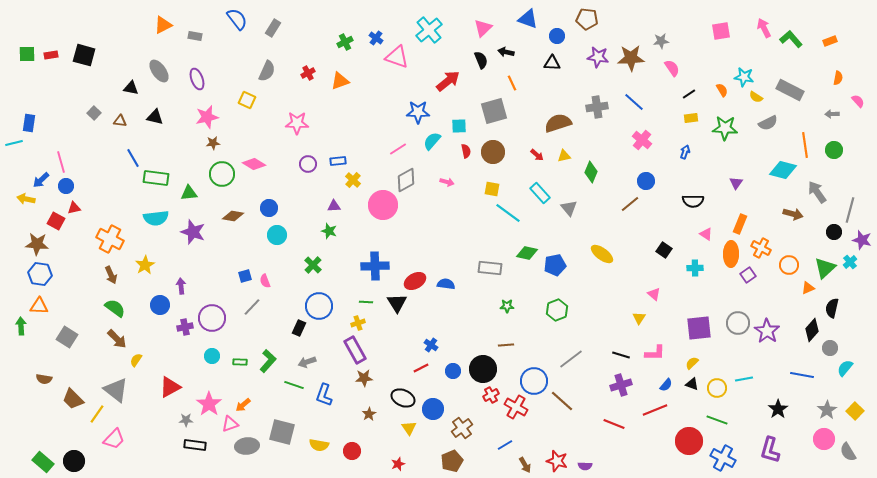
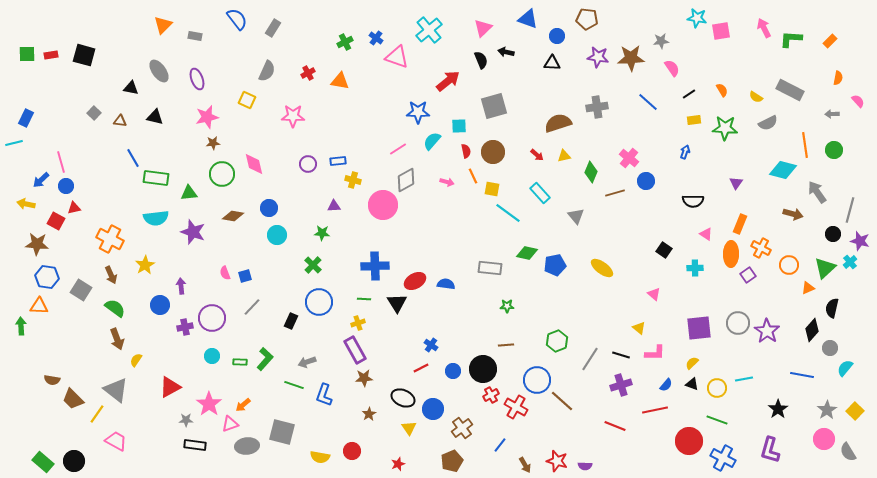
orange triangle at (163, 25): rotated 18 degrees counterclockwise
green L-shape at (791, 39): rotated 45 degrees counterclockwise
orange rectangle at (830, 41): rotated 24 degrees counterclockwise
cyan star at (744, 77): moved 47 px left, 59 px up
orange triangle at (340, 81): rotated 30 degrees clockwise
orange line at (512, 83): moved 39 px left, 93 px down
blue line at (634, 102): moved 14 px right
gray square at (494, 111): moved 5 px up
yellow rectangle at (691, 118): moved 3 px right, 2 px down
blue rectangle at (29, 123): moved 3 px left, 5 px up; rotated 18 degrees clockwise
pink star at (297, 123): moved 4 px left, 7 px up
pink cross at (642, 140): moved 13 px left, 18 px down
pink diamond at (254, 164): rotated 45 degrees clockwise
yellow cross at (353, 180): rotated 28 degrees counterclockwise
yellow arrow at (26, 199): moved 5 px down
brown line at (630, 204): moved 15 px left, 11 px up; rotated 24 degrees clockwise
gray triangle at (569, 208): moved 7 px right, 8 px down
green star at (329, 231): moved 7 px left, 2 px down; rotated 14 degrees counterclockwise
black circle at (834, 232): moved 1 px left, 2 px down
purple star at (862, 240): moved 2 px left, 1 px down
yellow ellipse at (602, 254): moved 14 px down
blue hexagon at (40, 274): moved 7 px right, 3 px down
pink semicircle at (265, 281): moved 40 px left, 8 px up
green line at (366, 302): moved 2 px left, 3 px up
blue circle at (319, 306): moved 4 px up
green hexagon at (557, 310): moved 31 px down
yellow triangle at (639, 318): moved 10 px down; rotated 24 degrees counterclockwise
black rectangle at (299, 328): moved 8 px left, 7 px up
gray square at (67, 337): moved 14 px right, 47 px up
brown arrow at (117, 339): rotated 25 degrees clockwise
gray line at (571, 359): moved 19 px right; rotated 20 degrees counterclockwise
green L-shape at (268, 361): moved 3 px left, 2 px up
brown semicircle at (44, 379): moved 8 px right, 1 px down
blue circle at (534, 381): moved 3 px right, 1 px up
red line at (655, 410): rotated 10 degrees clockwise
red line at (614, 424): moved 1 px right, 2 px down
pink trapezoid at (114, 439): moved 2 px right, 2 px down; rotated 105 degrees counterclockwise
yellow semicircle at (319, 445): moved 1 px right, 12 px down
blue line at (505, 445): moved 5 px left; rotated 21 degrees counterclockwise
